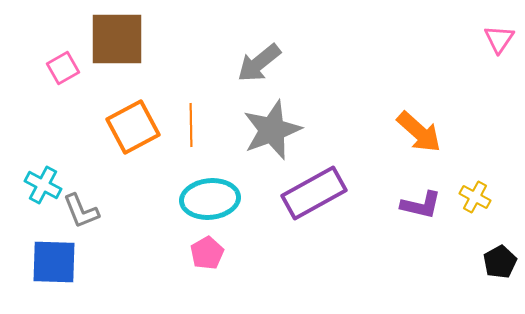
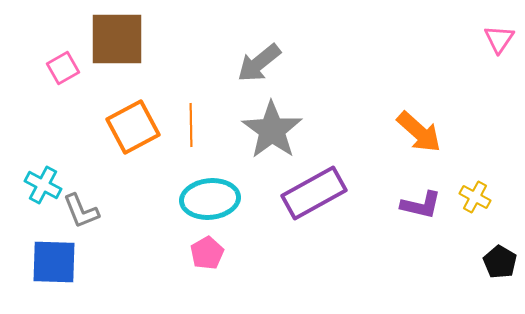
gray star: rotated 16 degrees counterclockwise
black pentagon: rotated 12 degrees counterclockwise
